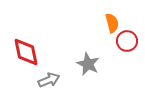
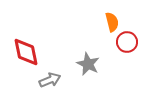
orange semicircle: moved 1 px up
red circle: moved 1 px down
gray arrow: moved 1 px right
